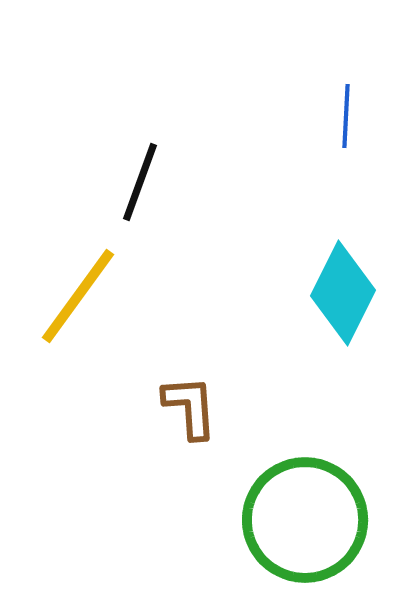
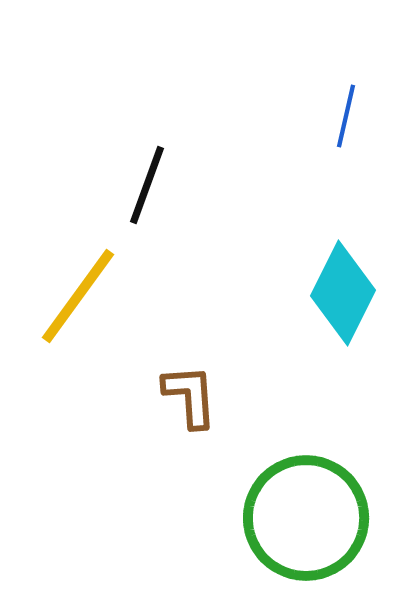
blue line: rotated 10 degrees clockwise
black line: moved 7 px right, 3 px down
brown L-shape: moved 11 px up
green circle: moved 1 px right, 2 px up
